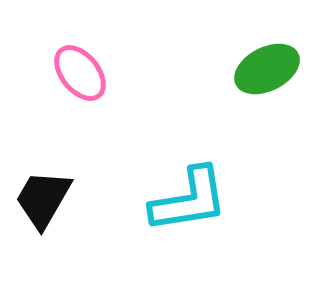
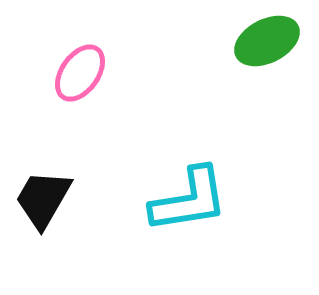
green ellipse: moved 28 px up
pink ellipse: rotated 74 degrees clockwise
